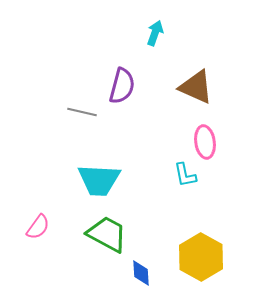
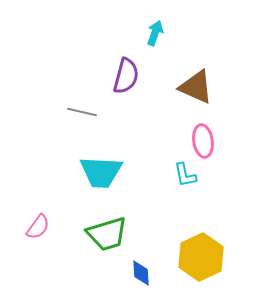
purple semicircle: moved 4 px right, 10 px up
pink ellipse: moved 2 px left, 1 px up
cyan trapezoid: moved 2 px right, 8 px up
green trapezoid: rotated 135 degrees clockwise
yellow hexagon: rotated 6 degrees clockwise
